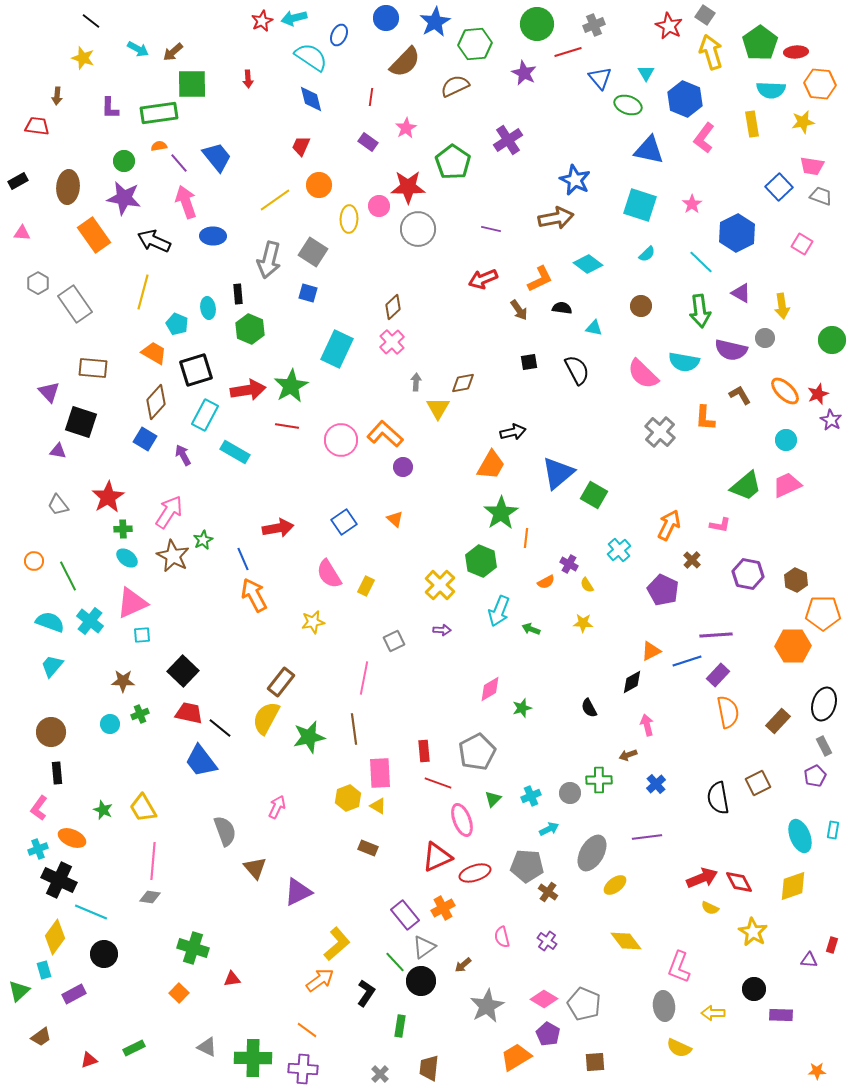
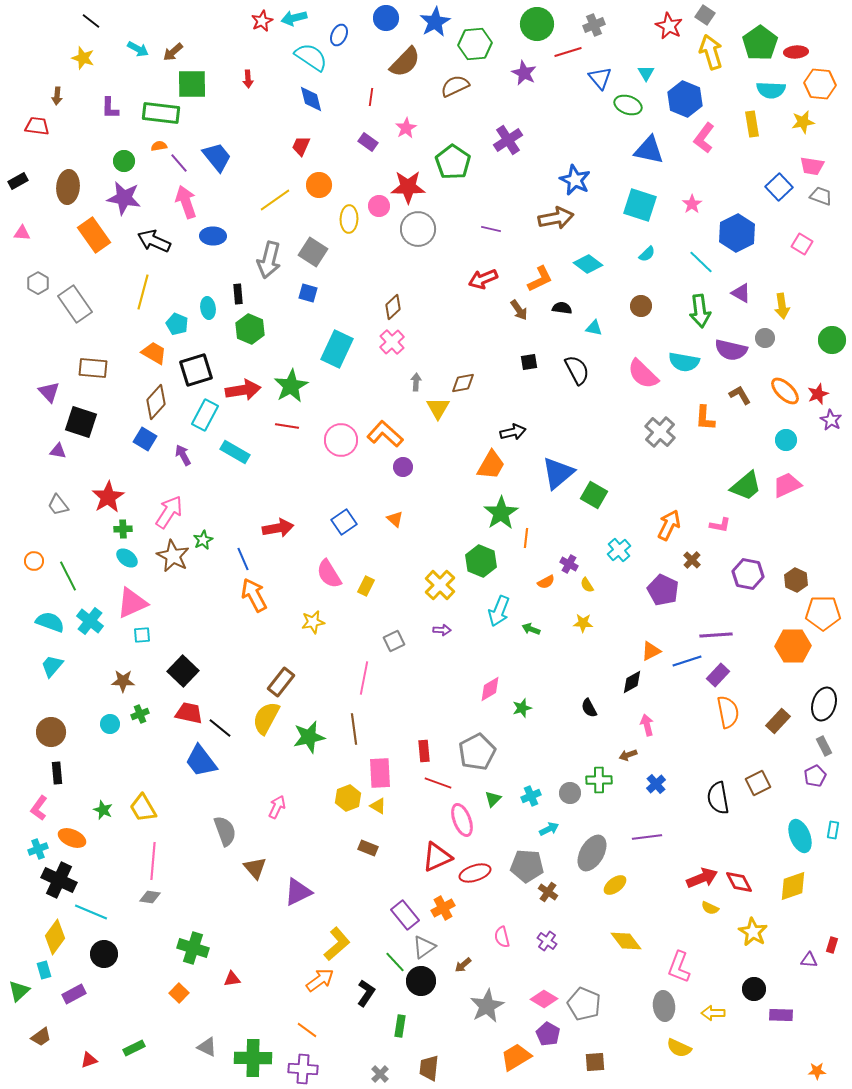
green rectangle at (159, 113): moved 2 px right; rotated 15 degrees clockwise
red arrow at (248, 390): moved 5 px left
